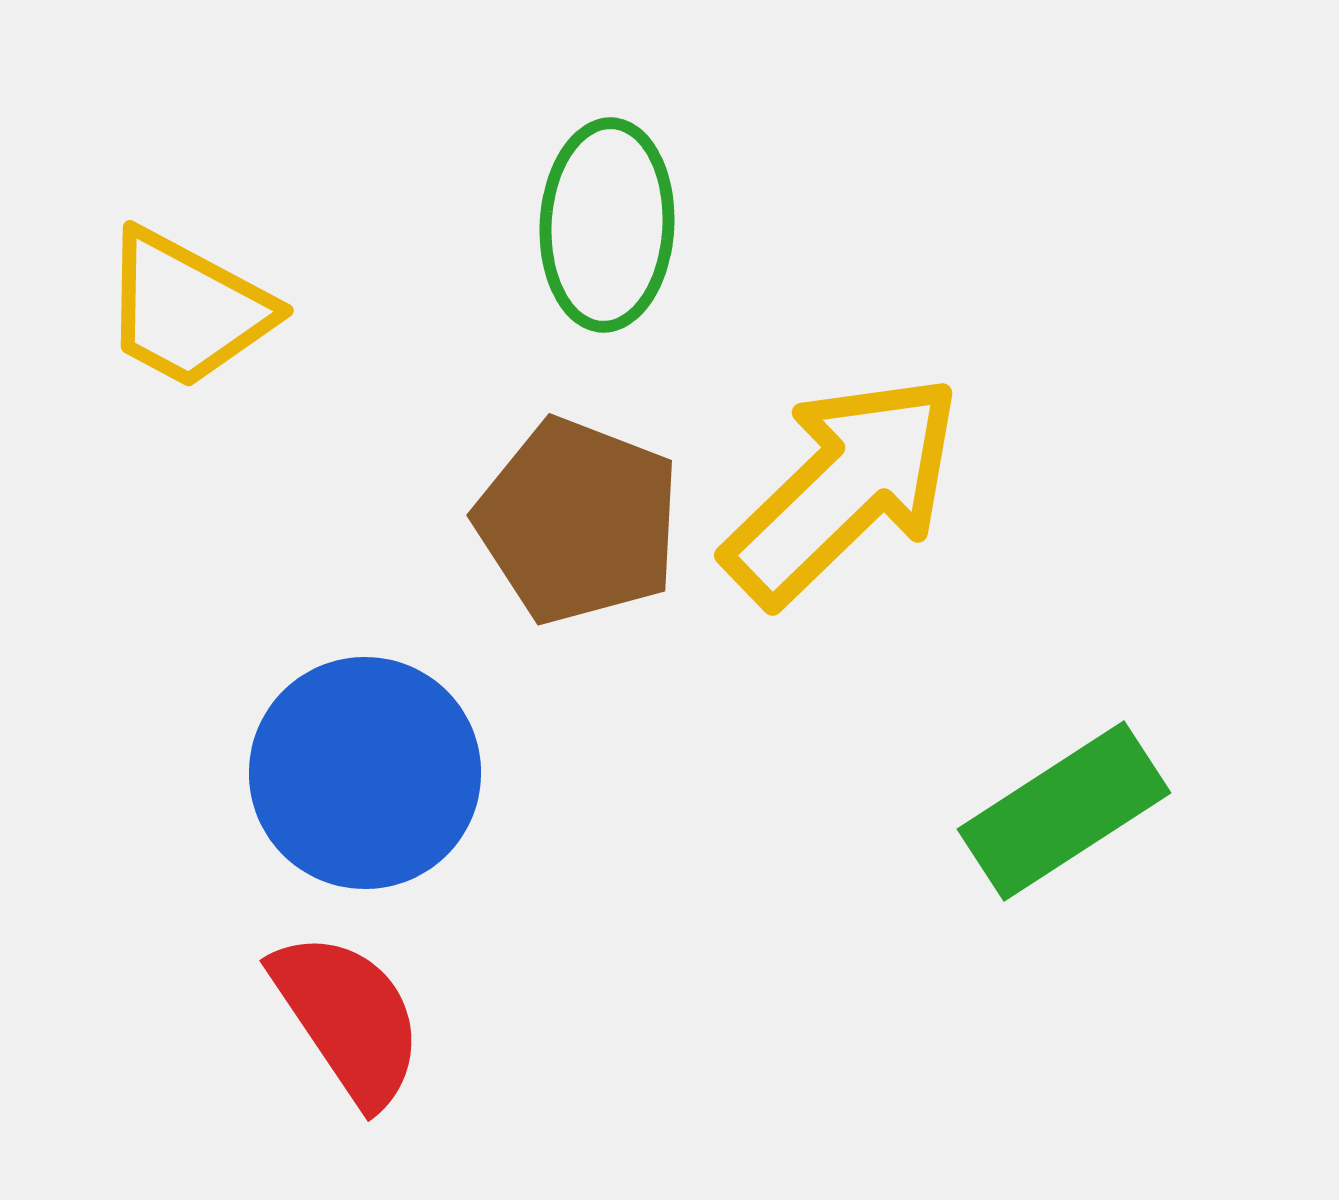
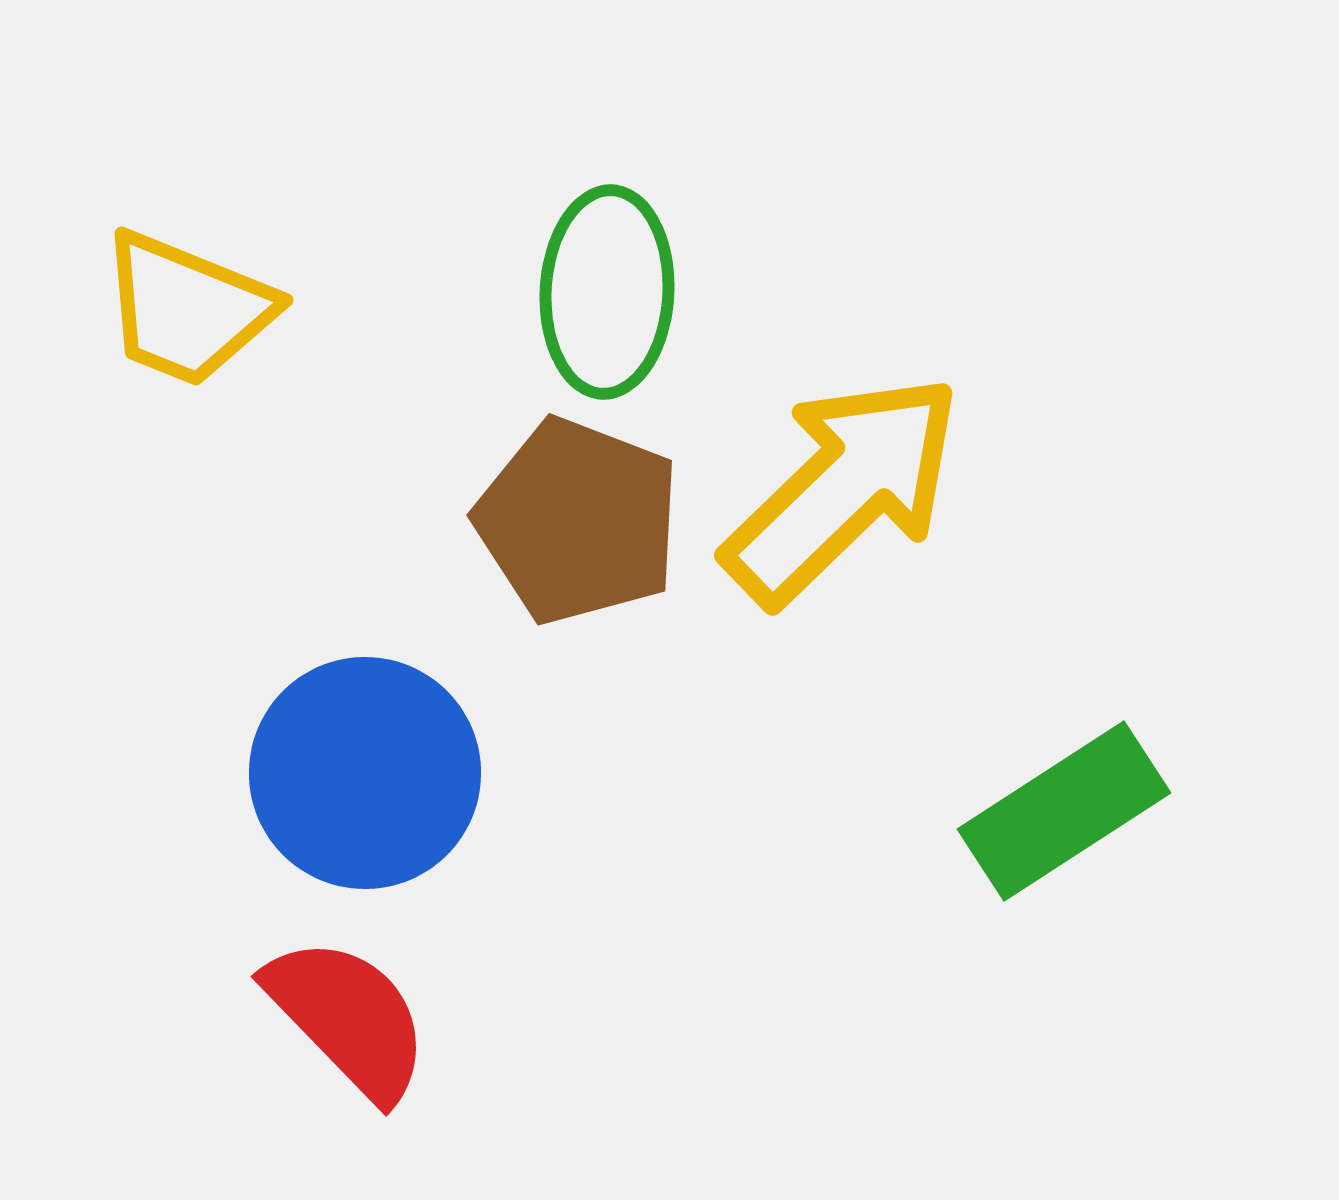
green ellipse: moved 67 px down
yellow trapezoid: rotated 6 degrees counterclockwise
red semicircle: rotated 10 degrees counterclockwise
